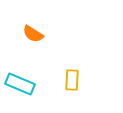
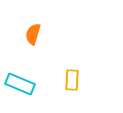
orange semicircle: rotated 75 degrees clockwise
